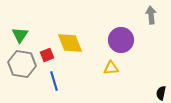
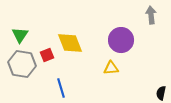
blue line: moved 7 px right, 7 px down
